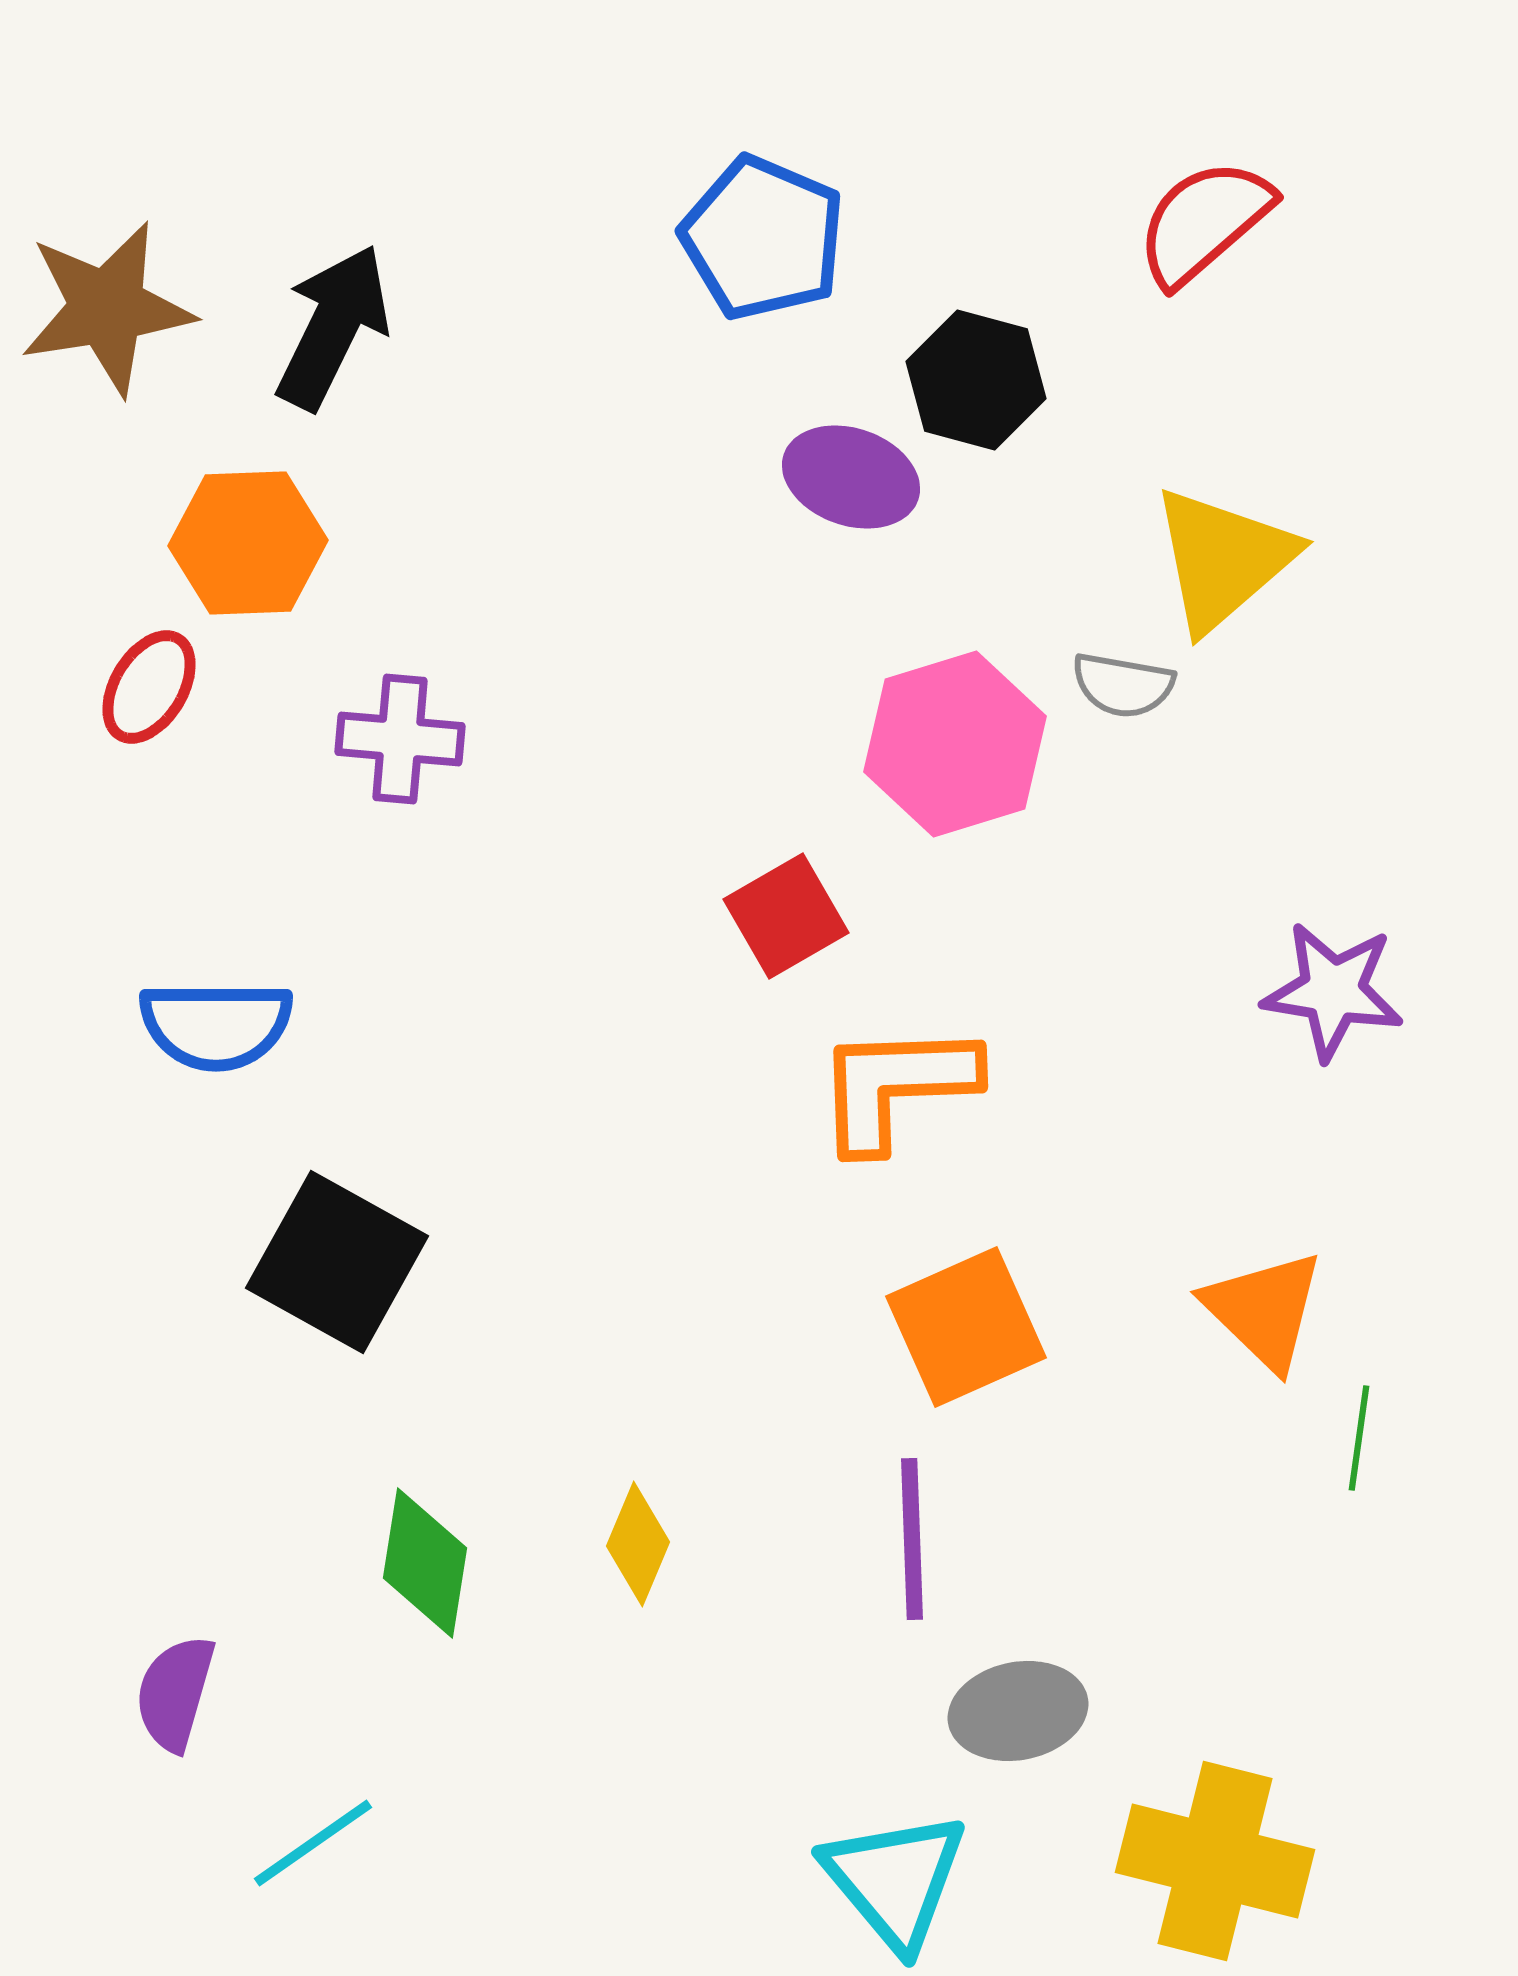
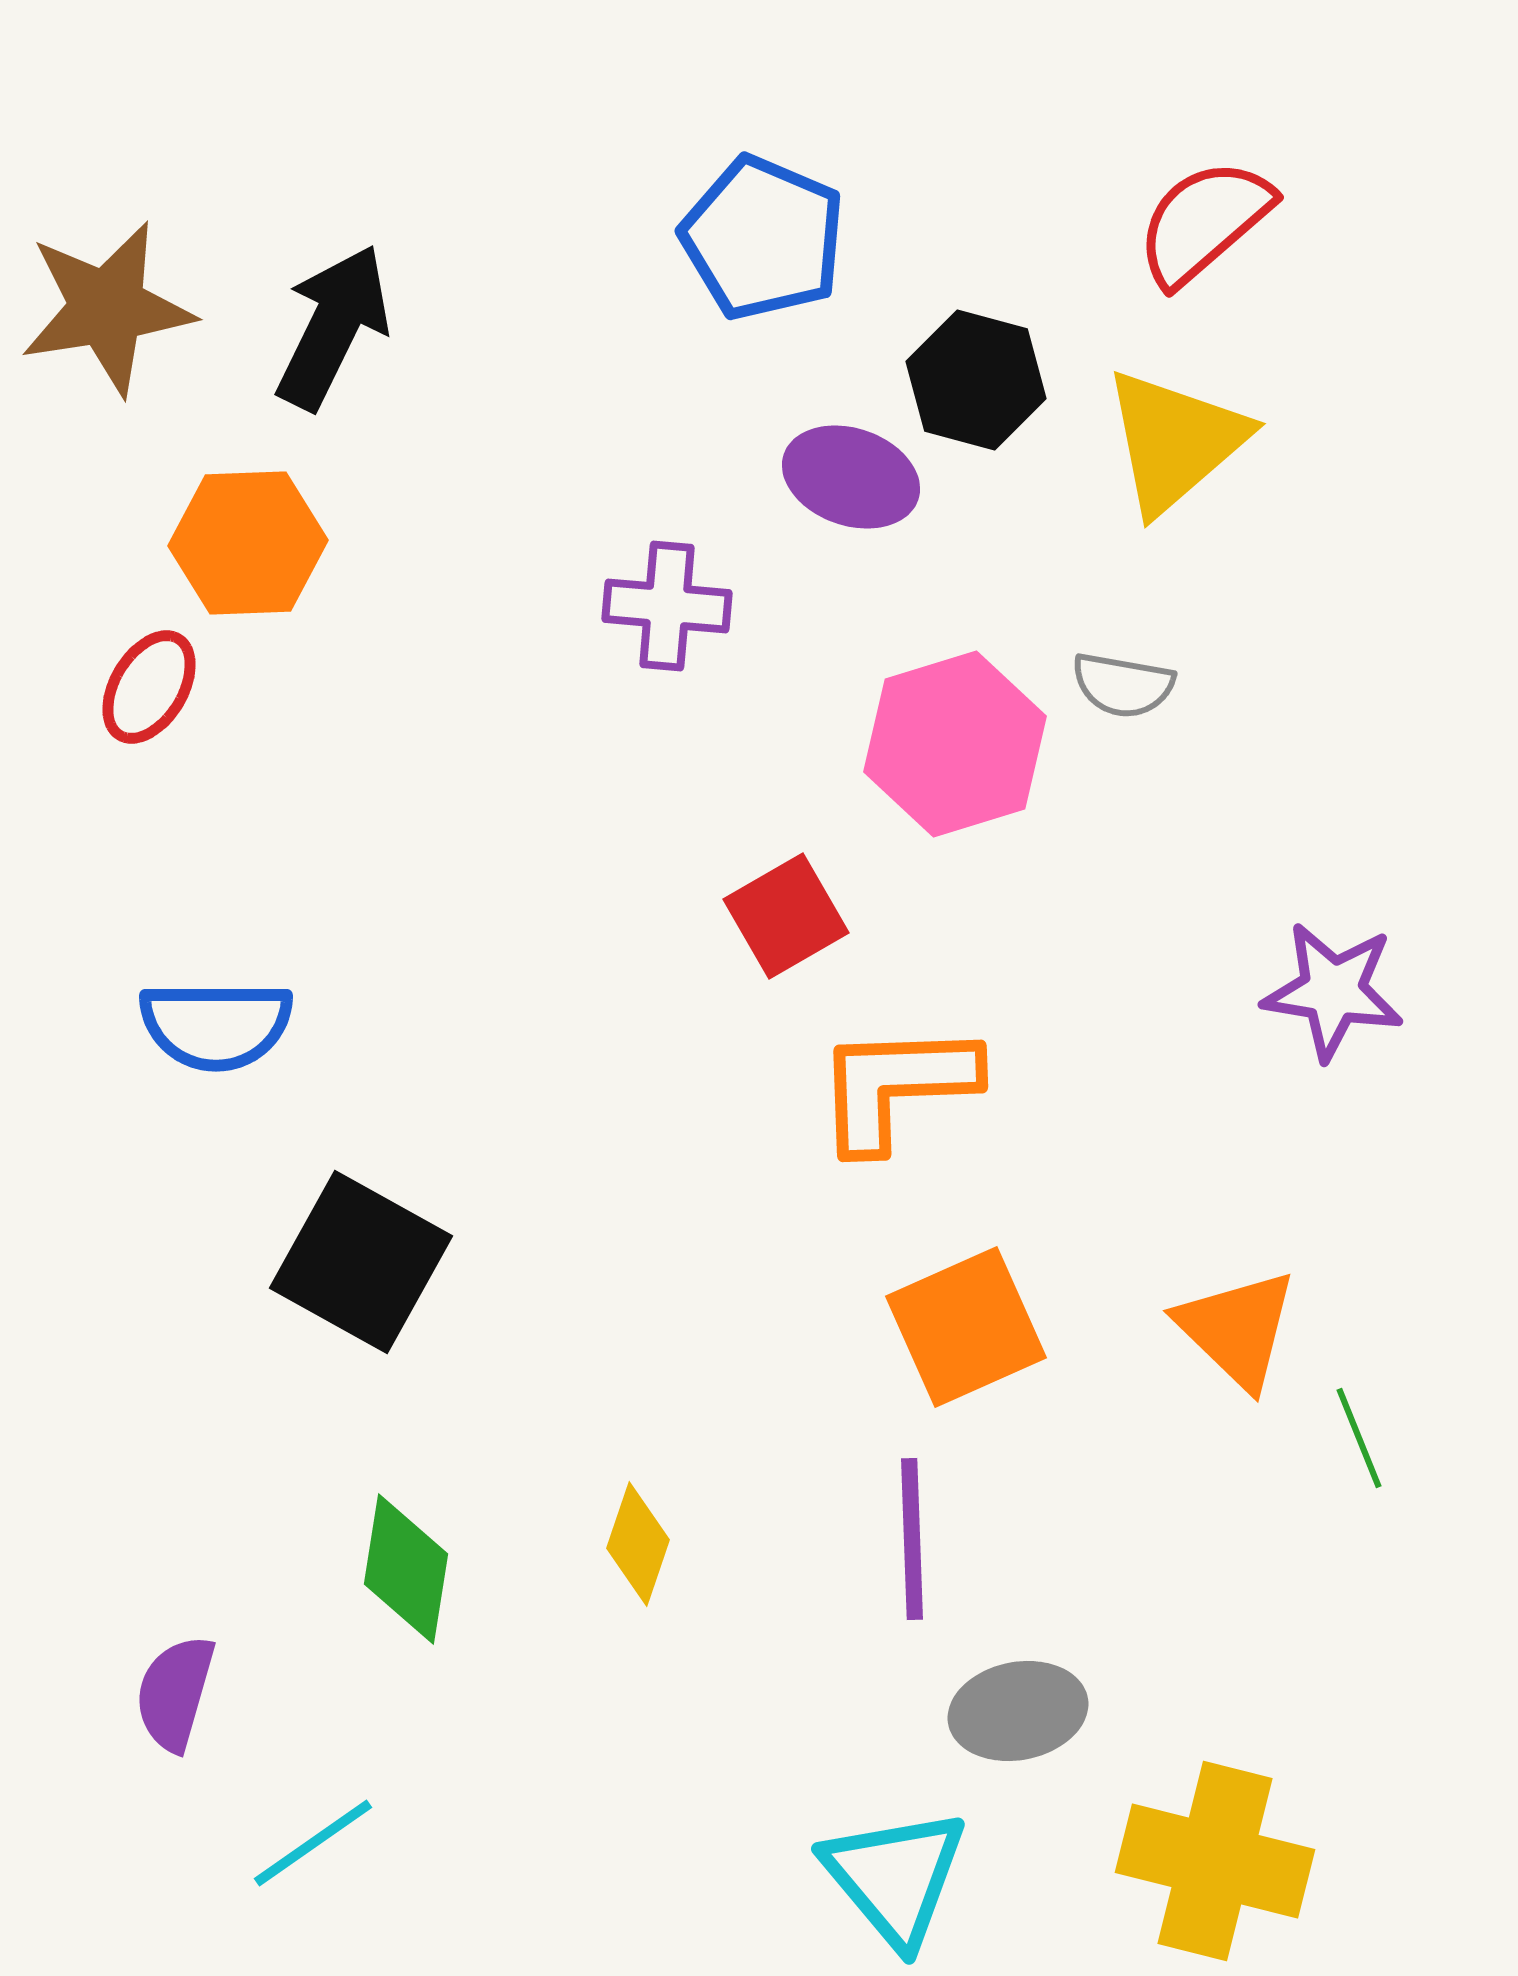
yellow triangle: moved 48 px left, 118 px up
purple cross: moved 267 px right, 133 px up
black square: moved 24 px right
orange triangle: moved 27 px left, 19 px down
green line: rotated 30 degrees counterclockwise
yellow diamond: rotated 4 degrees counterclockwise
green diamond: moved 19 px left, 6 px down
cyan triangle: moved 3 px up
